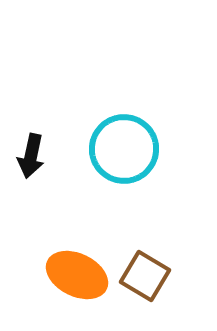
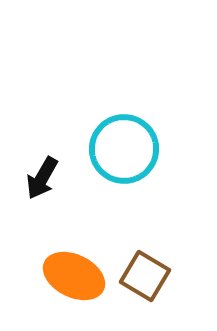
black arrow: moved 11 px right, 22 px down; rotated 18 degrees clockwise
orange ellipse: moved 3 px left, 1 px down
